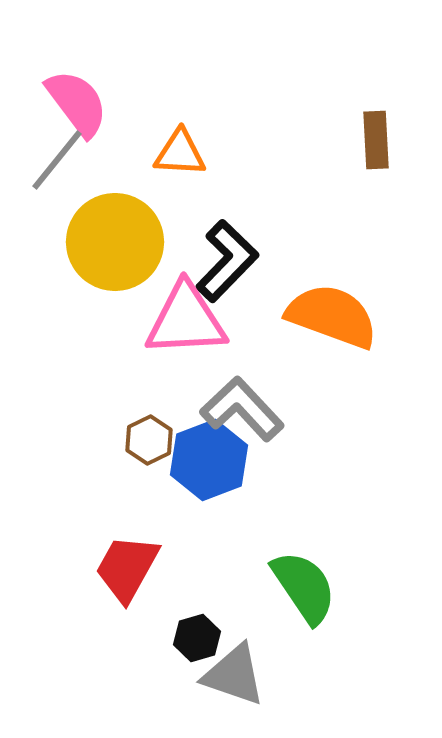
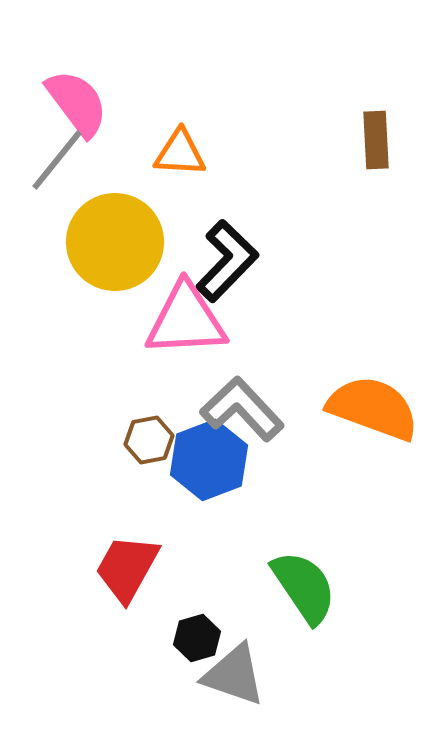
orange semicircle: moved 41 px right, 92 px down
brown hexagon: rotated 15 degrees clockwise
